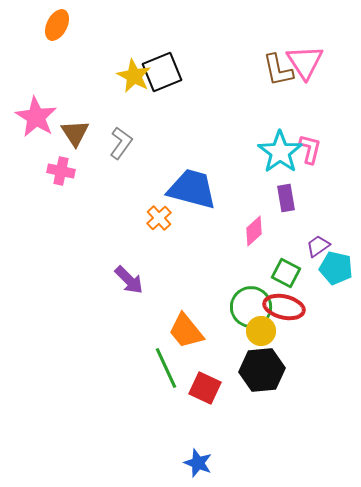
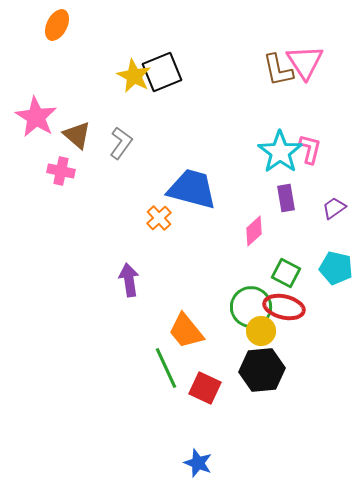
brown triangle: moved 2 px right, 2 px down; rotated 16 degrees counterclockwise
purple trapezoid: moved 16 px right, 38 px up
purple arrow: rotated 144 degrees counterclockwise
